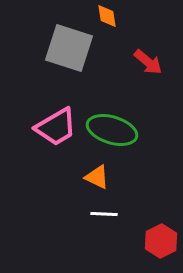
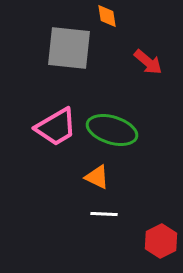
gray square: rotated 12 degrees counterclockwise
